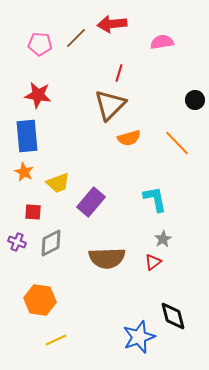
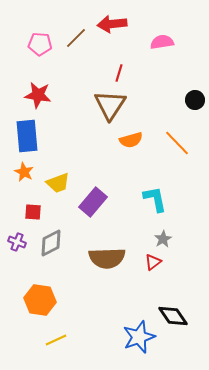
brown triangle: rotated 12 degrees counterclockwise
orange semicircle: moved 2 px right, 2 px down
purple rectangle: moved 2 px right
black diamond: rotated 20 degrees counterclockwise
